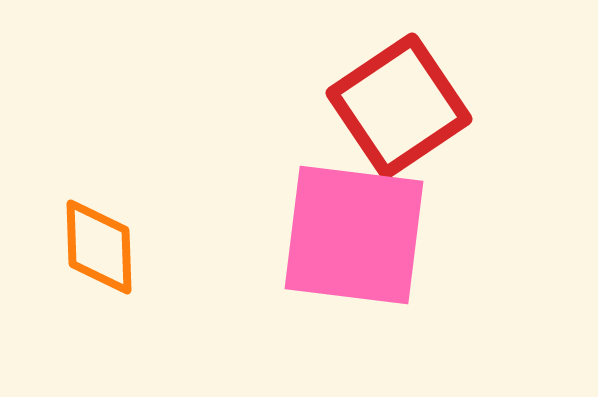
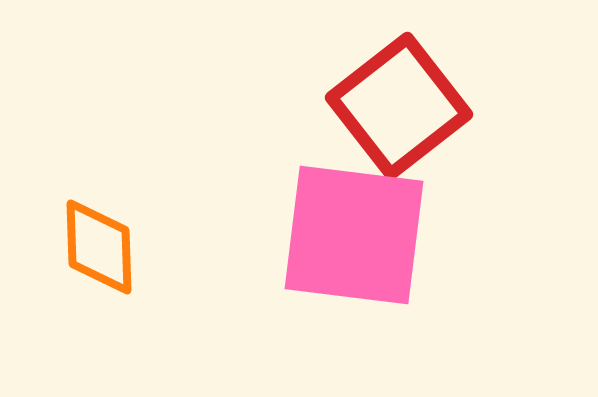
red square: rotated 4 degrees counterclockwise
